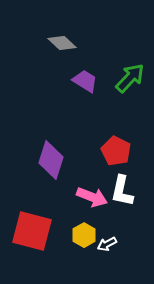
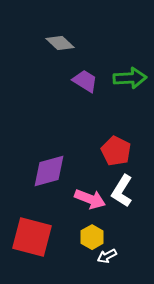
gray diamond: moved 2 px left
green arrow: rotated 44 degrees clockwise
purple diamond: moved 2 px left, 11 px down; rotated 57 degrees clockwise
white L-shape: rotated 20 degrees clockwise
pink arrow: moved 2 px left, 2 px down
red square: moved 6 px down
yellow hexagon: moved 8 px right, 2 px down
white arrow: moved 12 px down
